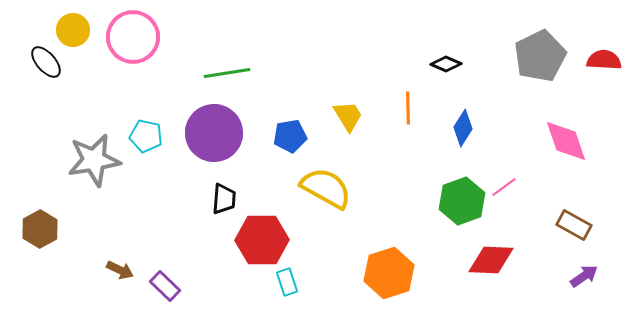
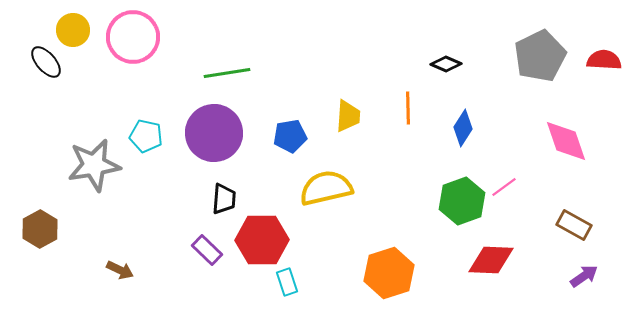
yellow trapezoid: rotated 36 degrees clockwise
gray star: moved 5 px down
yellow semicircle: rotated 42 degrees counterclockwise
purple rectangle: moved 42 px right, 36 px up
